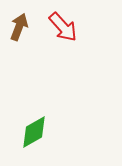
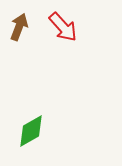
green diamond: moved 3 px left, 1 px up
